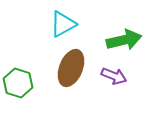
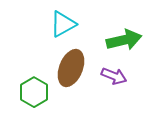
green hexagon: moved 16 px right, 9 px down; rotated 12 degrees clockwise
